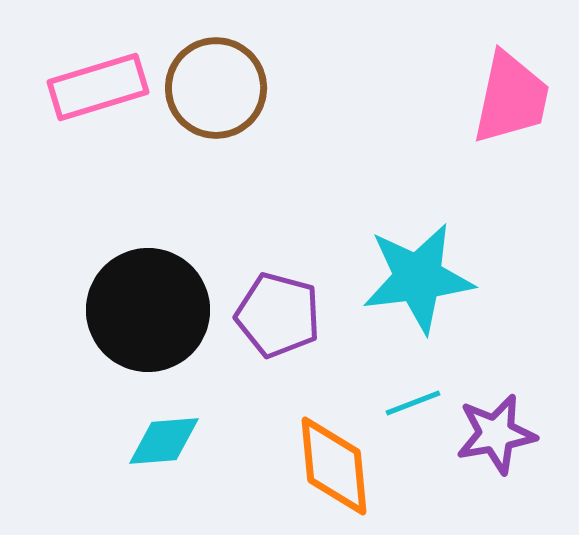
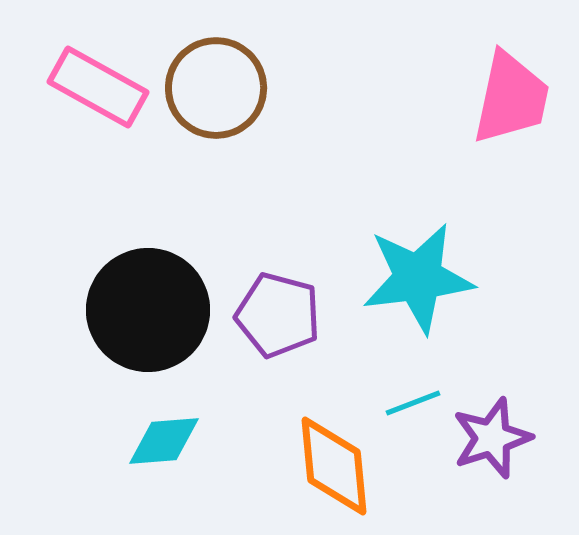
pink rectangle: rotated 46 degrees clockwise
purple star: moved 4 px left, 4 px down; rotated 8 degrees counterclockwise
